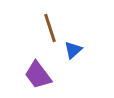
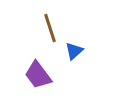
blue triangle: moved 1 px right, 1 px down
